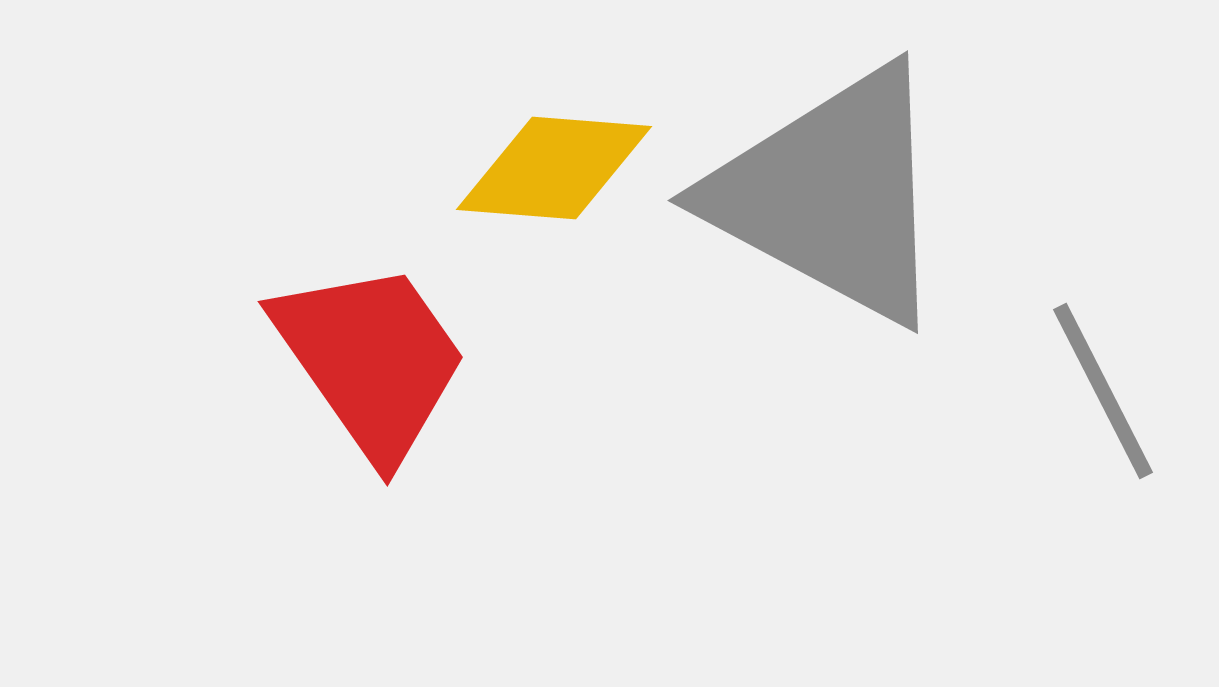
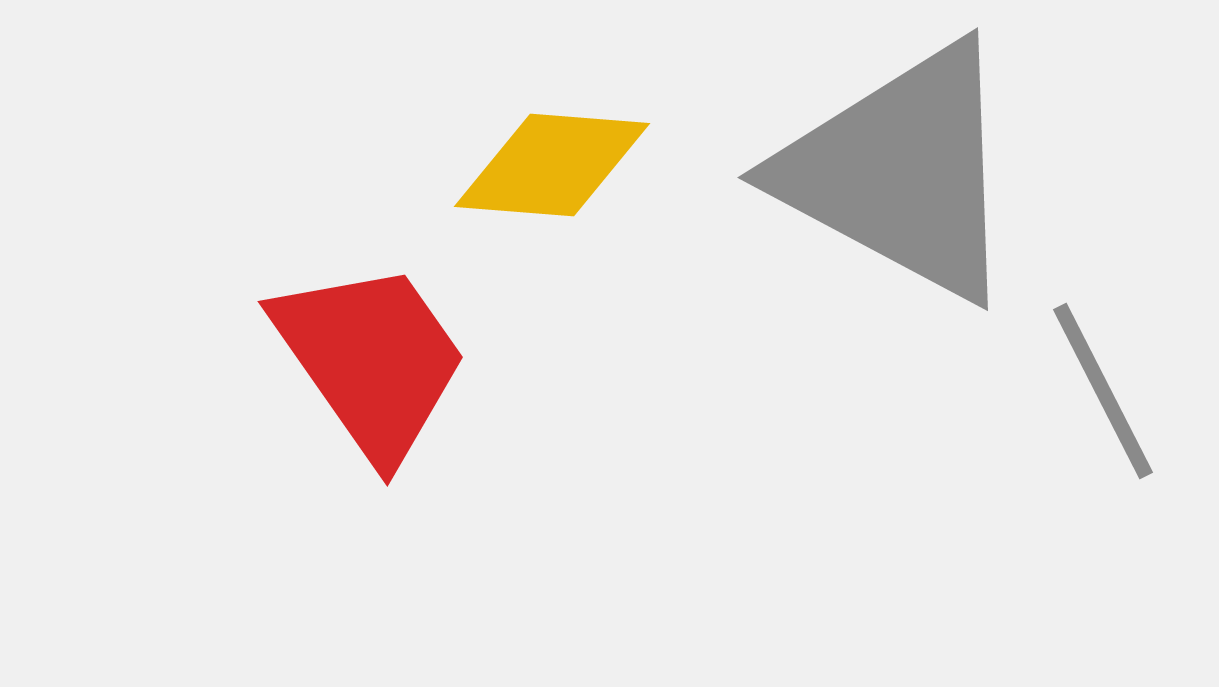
yellow diamond: moved 2 px left, 3 px up
gray triangle: moved 70 px right, 23 px up
